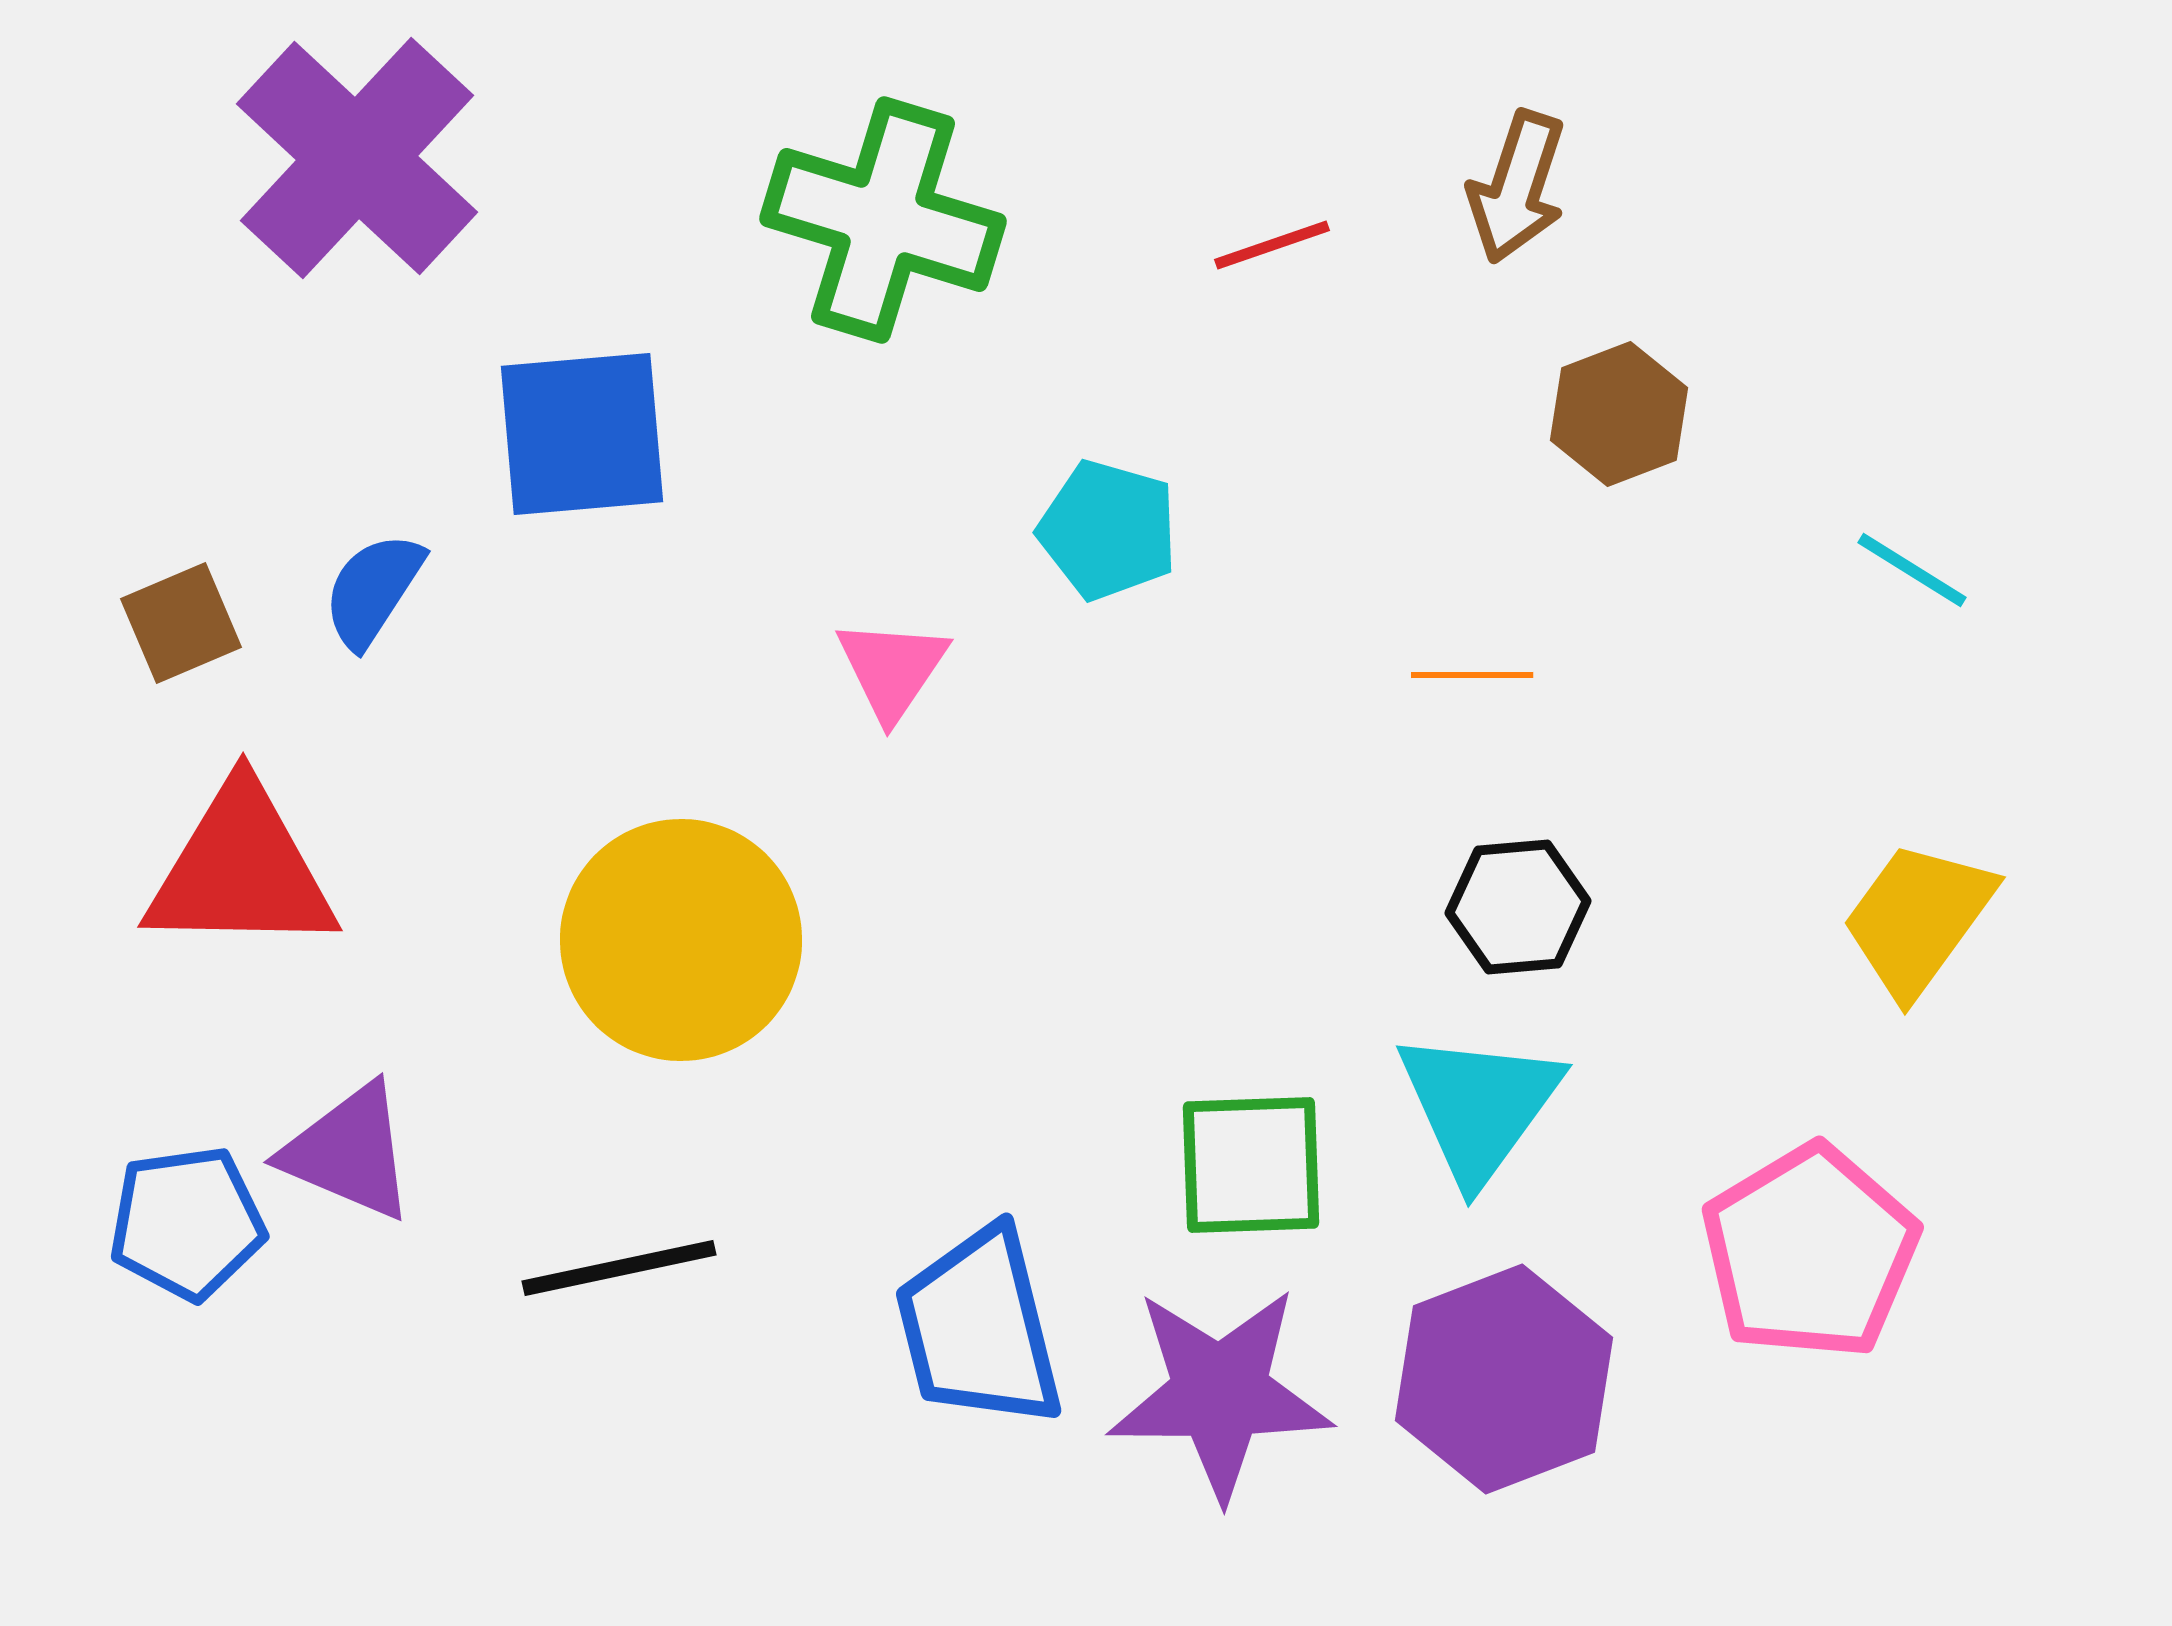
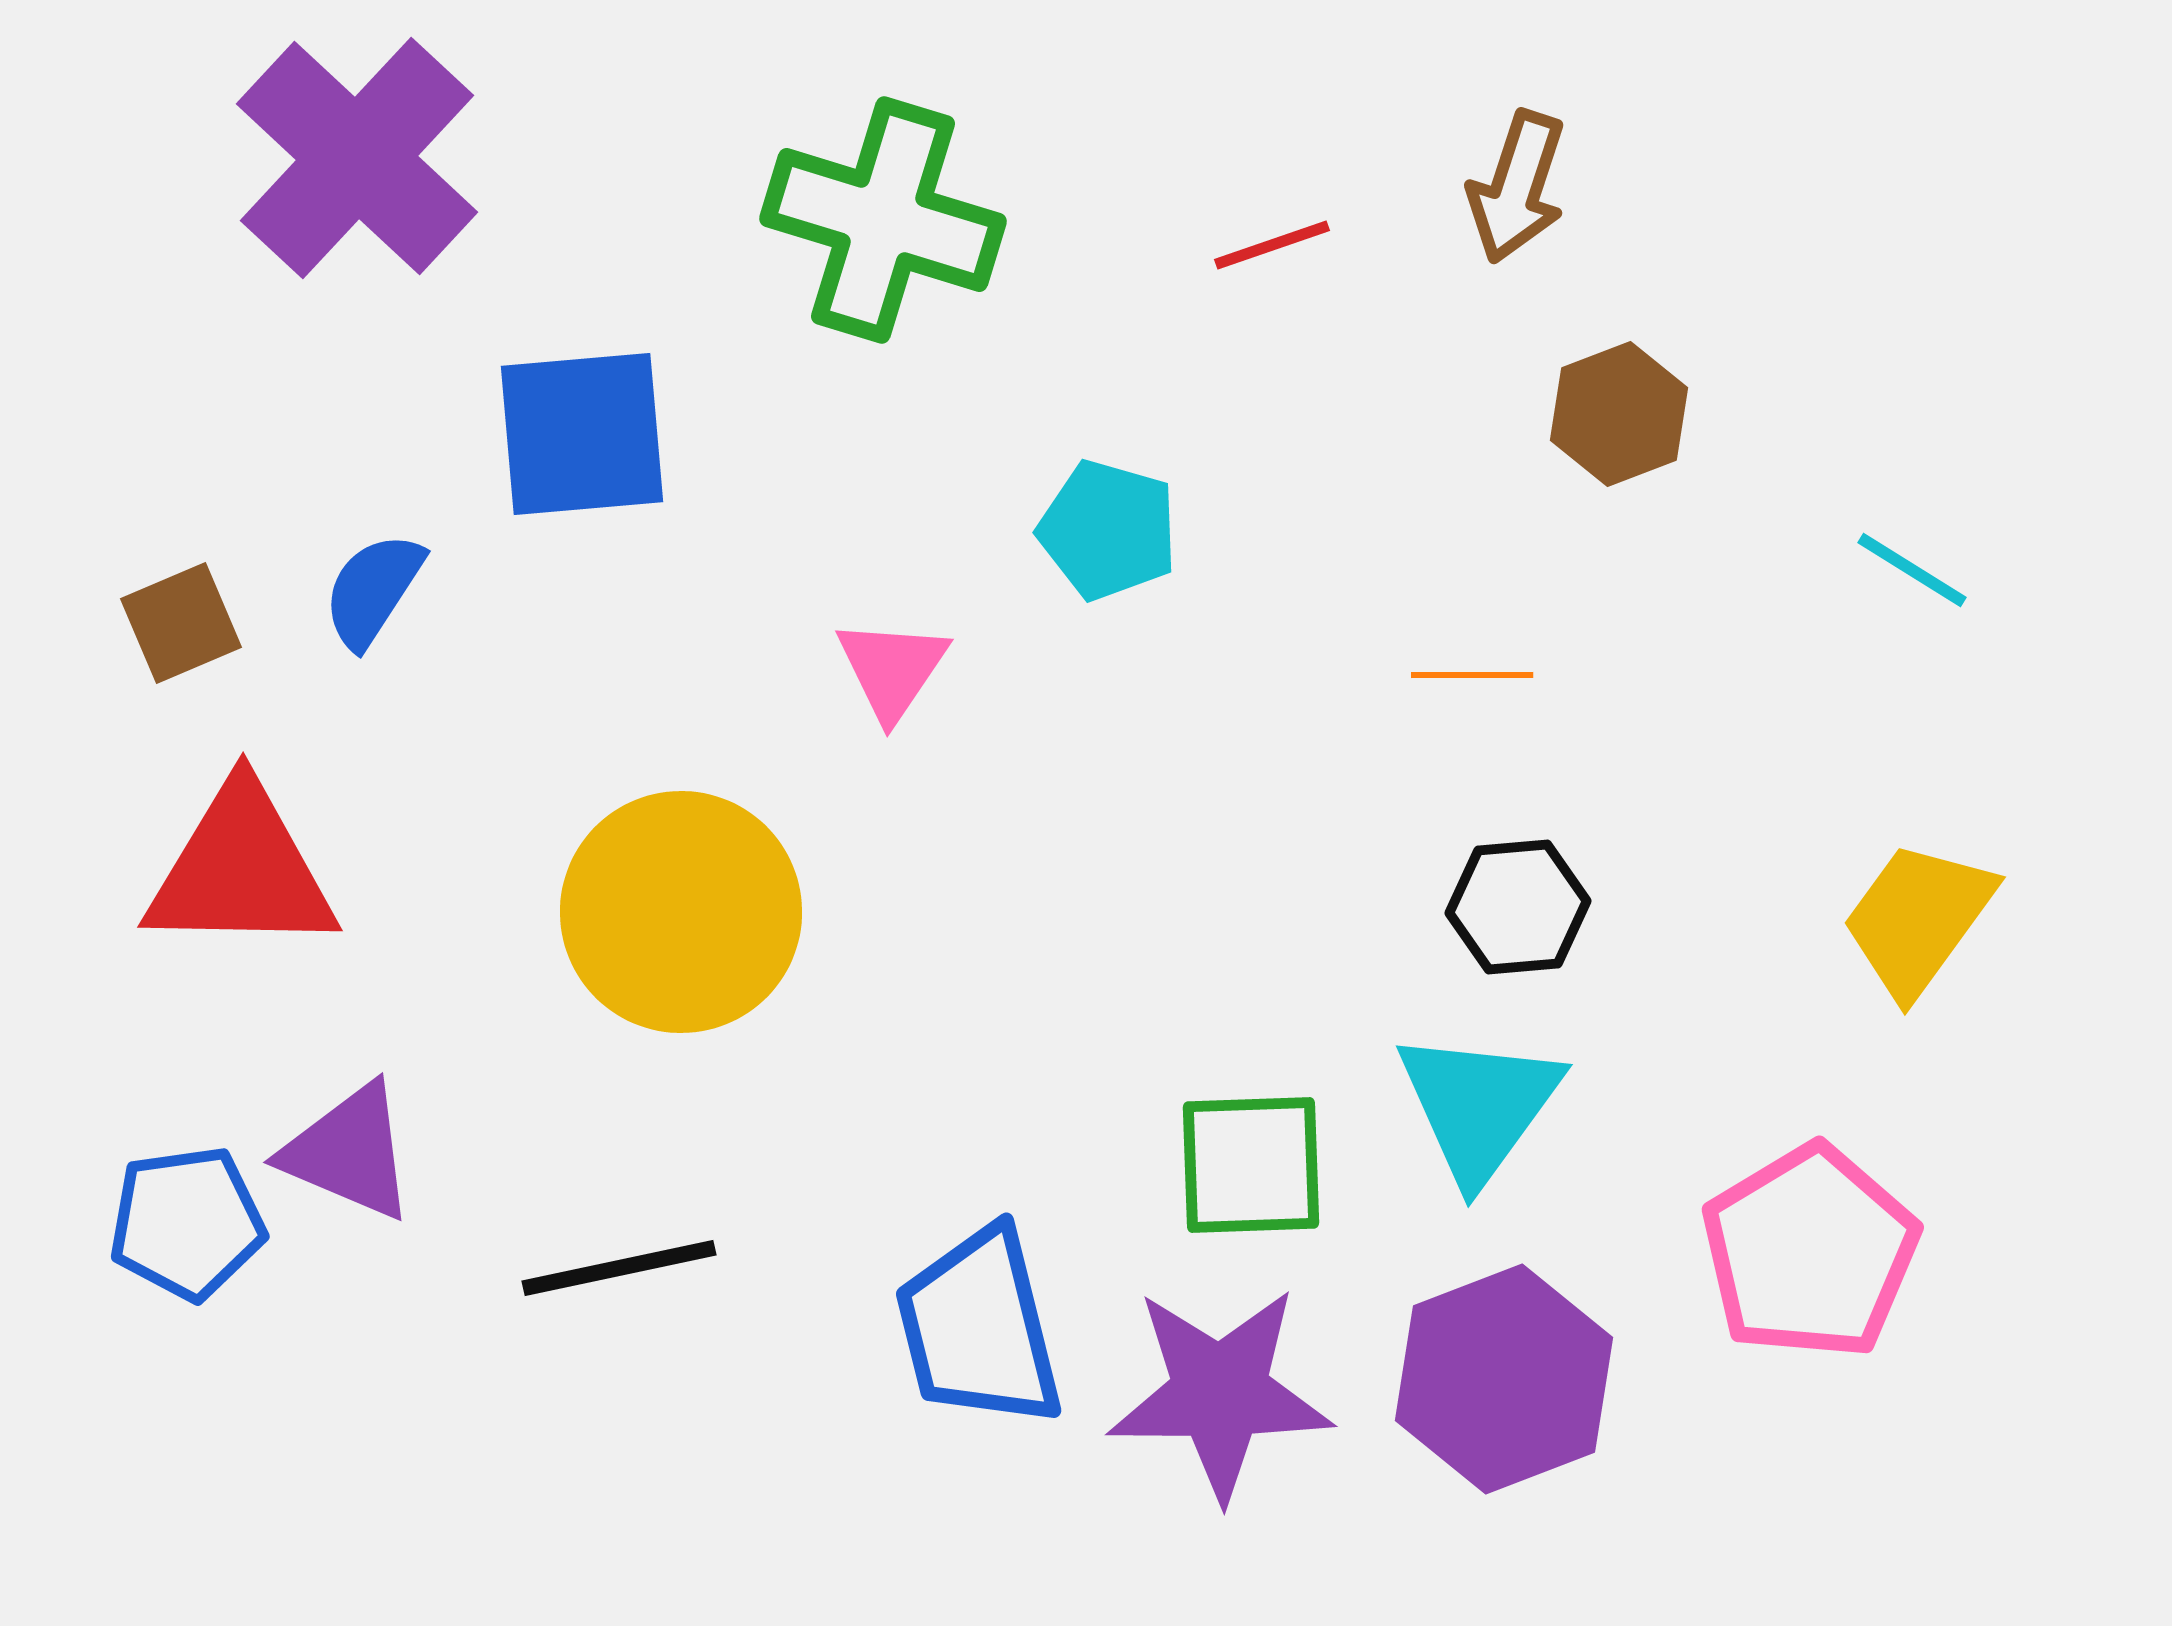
yellow circle: moved 28 px up
